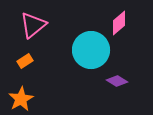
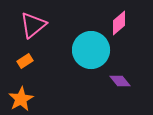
purple diamond: moved 3 px right; rotated 20 degrees clockwise
